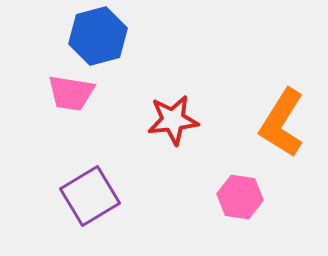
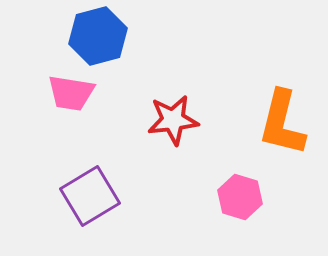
orange L-shape: rotated 18 degrees counterclockwise
pink hexagon: rotated 9 degrees clockwise
